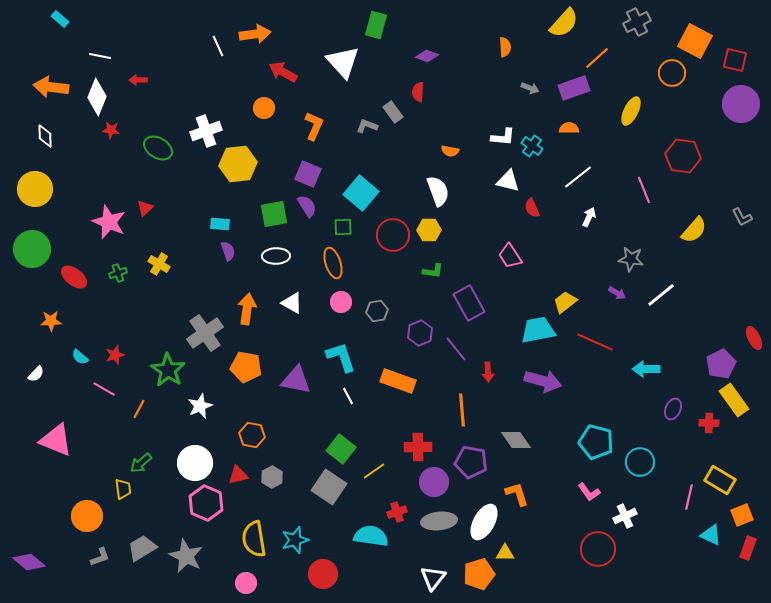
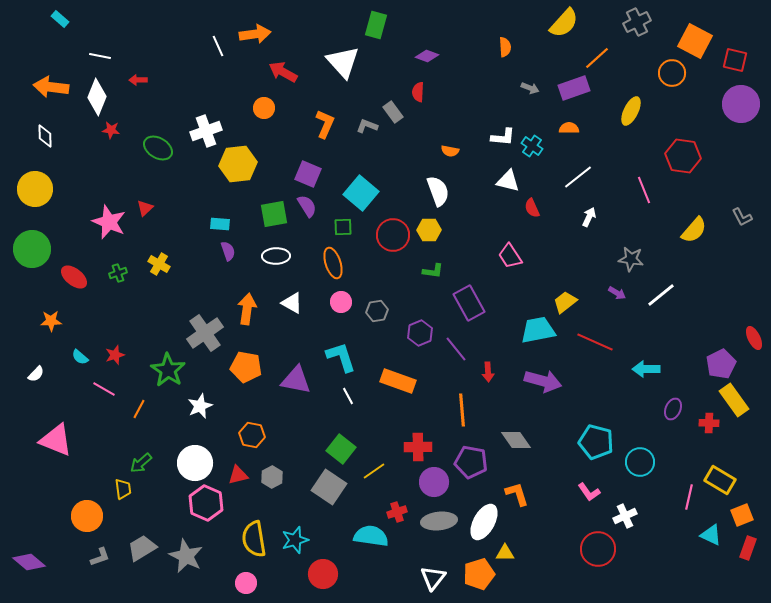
orange L-shape at (314, 126): moved 11 px right, 2 px up
